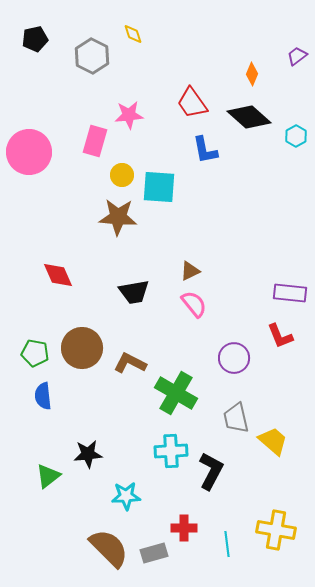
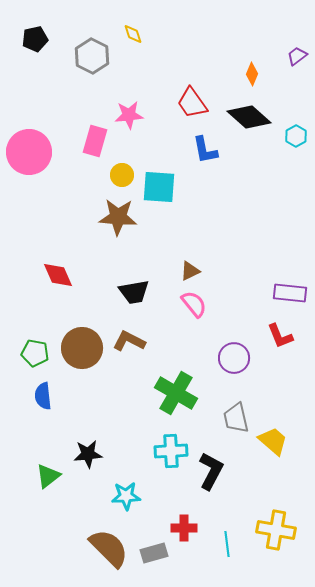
brown L-shape: moved 1 px left, 22 px up
